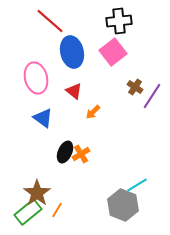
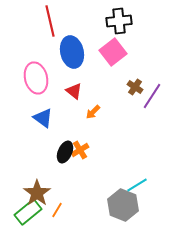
red line: rotated 36 degrees clockwise
orange cross: moved 1 px left, 4 px up
